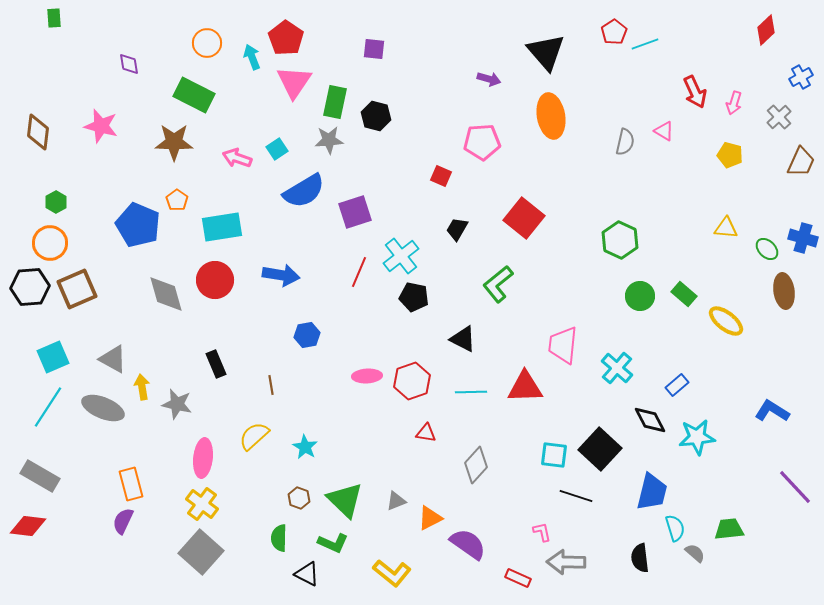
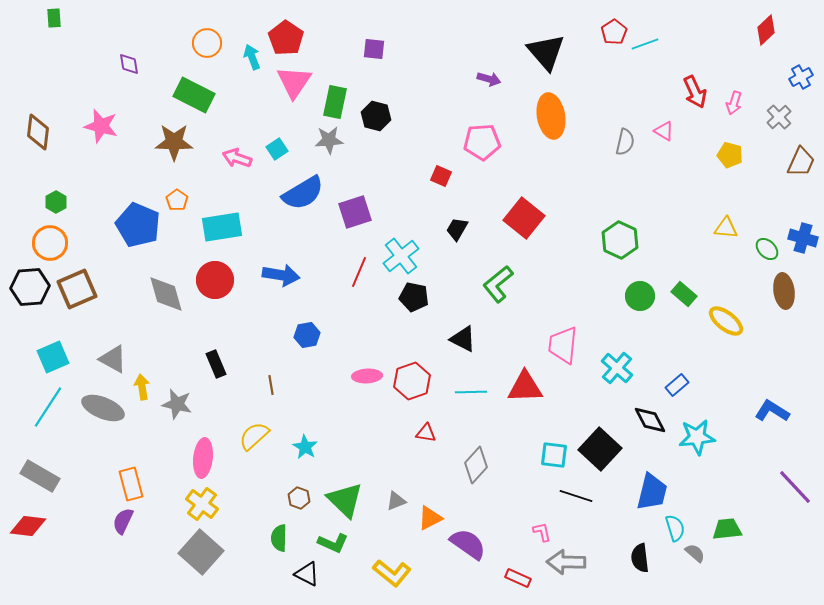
blue semicircle at (304, 191): moved 1 px left, 2 px down
green trapezoid at (729, 529): moved 2 px left
